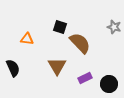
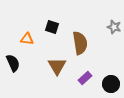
black square: moved 8 px left
brown semicircle: rotated 35 degrees clockwise
black semicircle: moved 5 px up
purple rectangle: rotated 16 degrees counterclockwise
black circle: moved 2 px right
